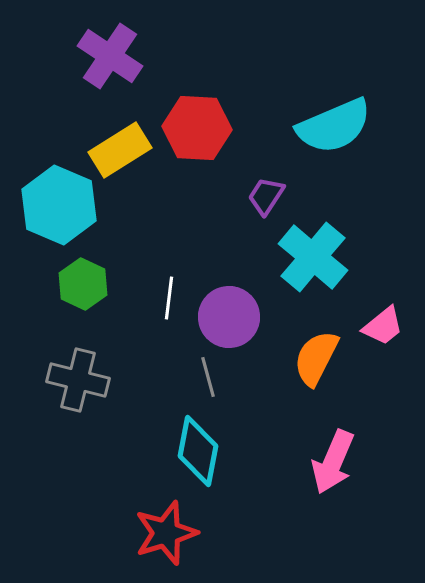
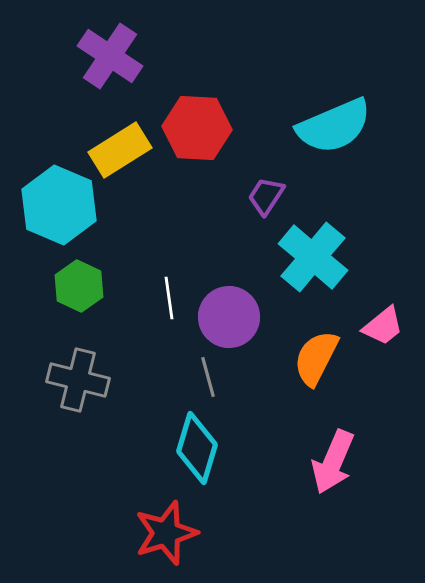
green hexagon: moved 4 px left, 2 px down
white line: rotated 15 degrees counterclockwise
cyan diamond: moved 1 px left, 3 px up; rotated 6 degrees clockwise
